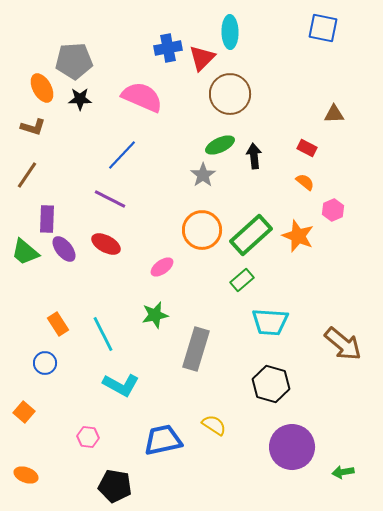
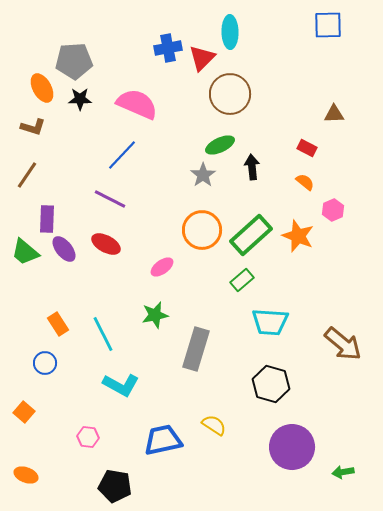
blue square at (323, 28): moved 5 px right, 3 px up; rotated 12 degrees counterclockwise
pink semicircle at (142, 97): moved 5 px left, 7 px down
black arrow at (254, 156): moved 2 px left, 11 px down
